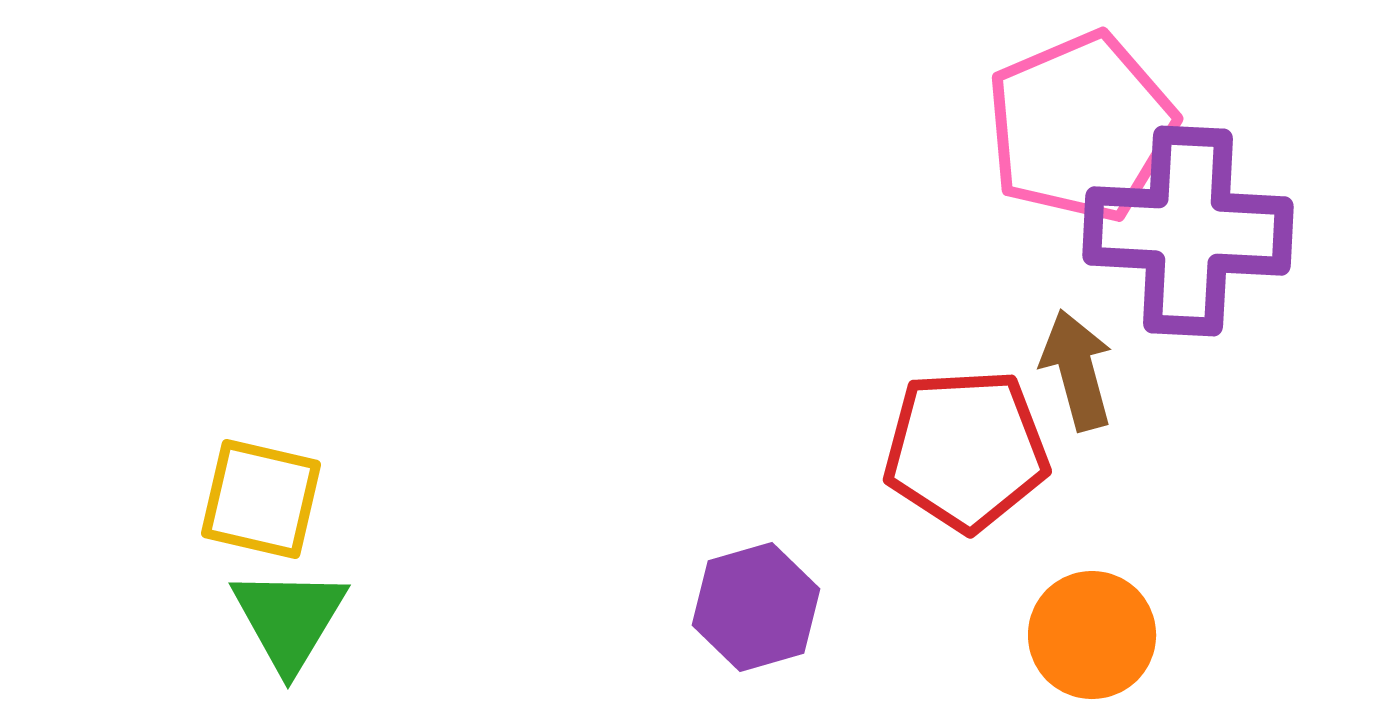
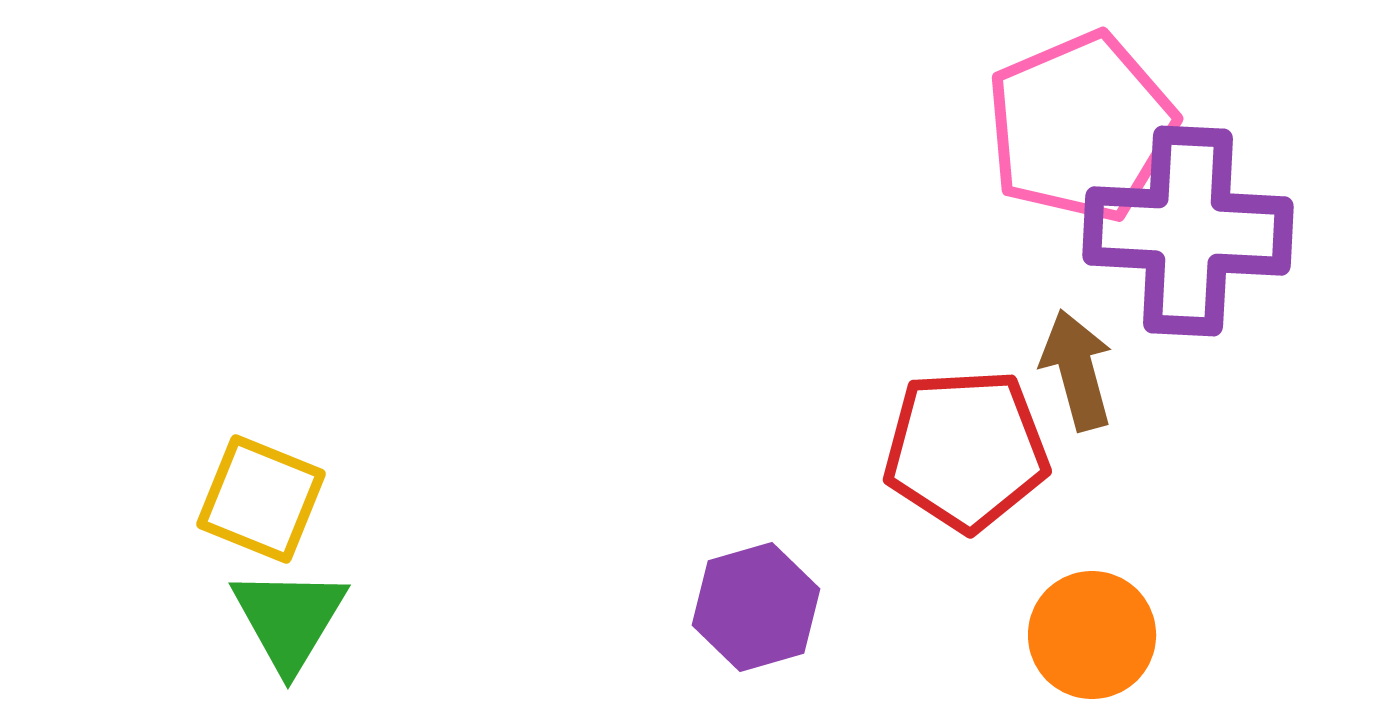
yellow square: rotated 9 degrees clockwise
